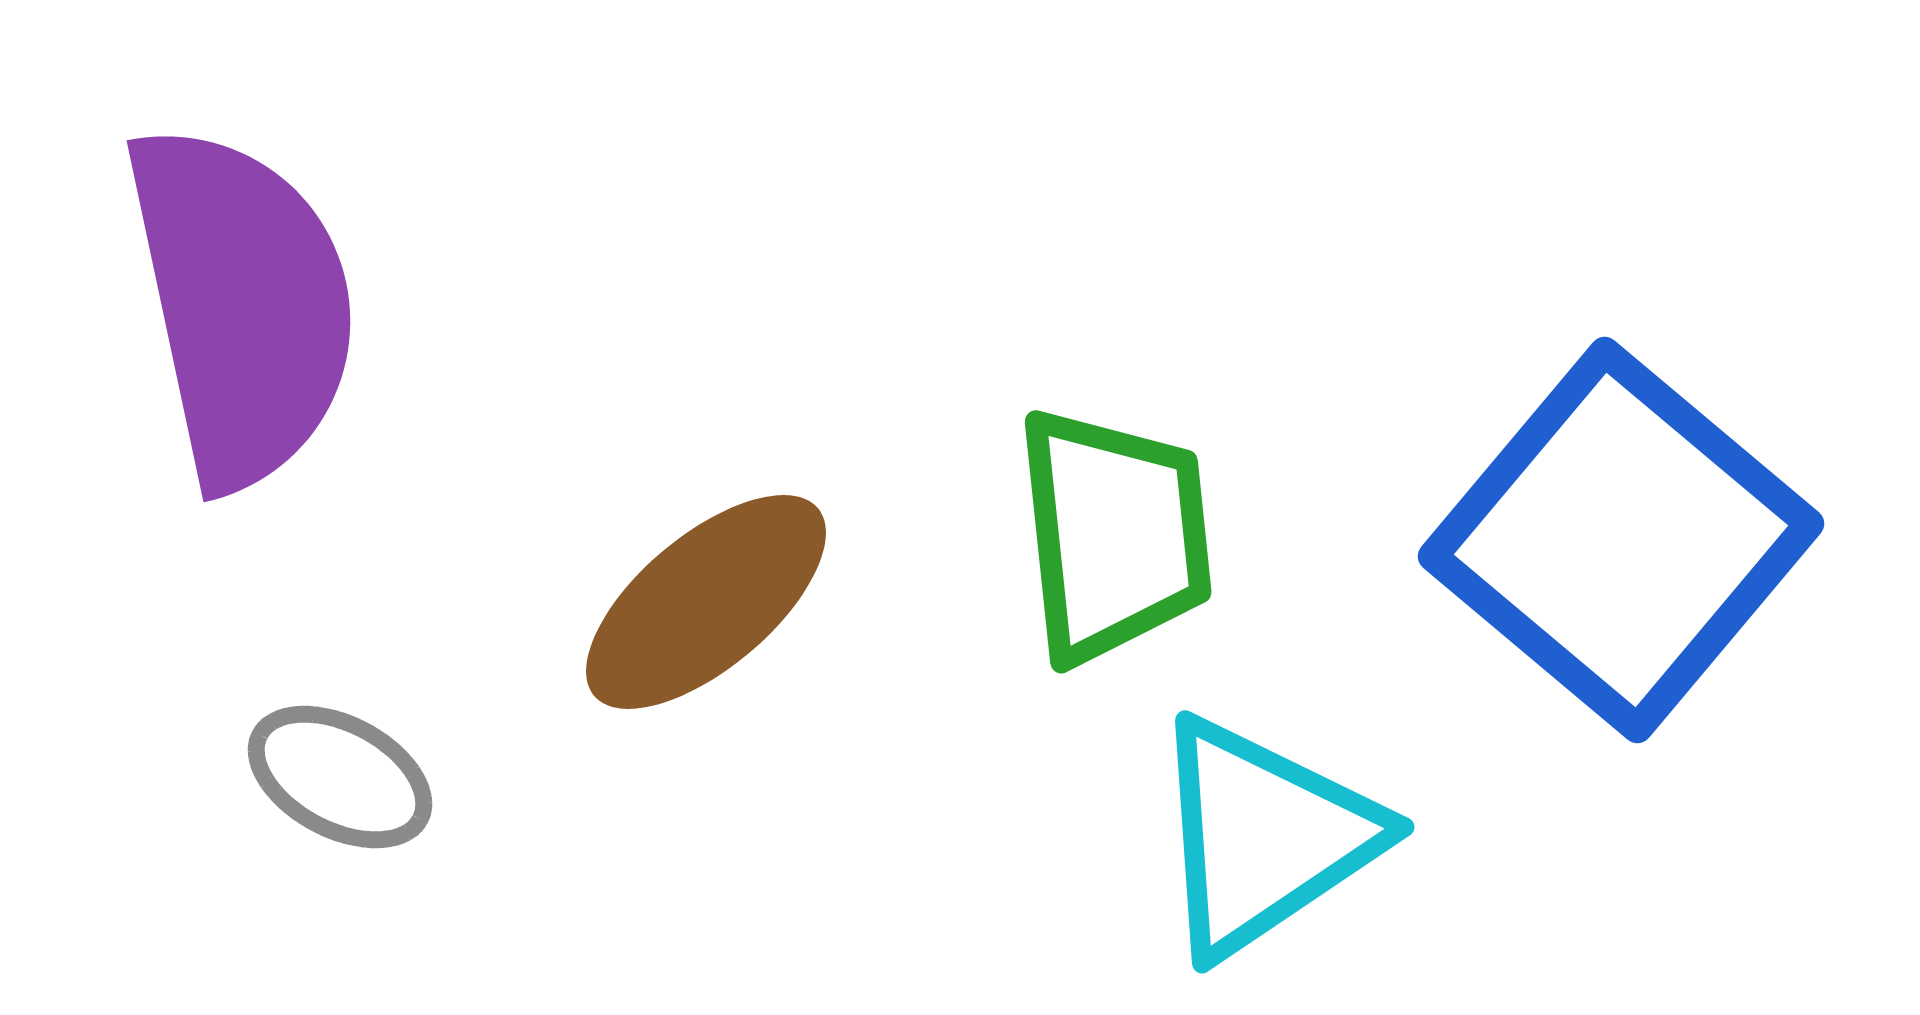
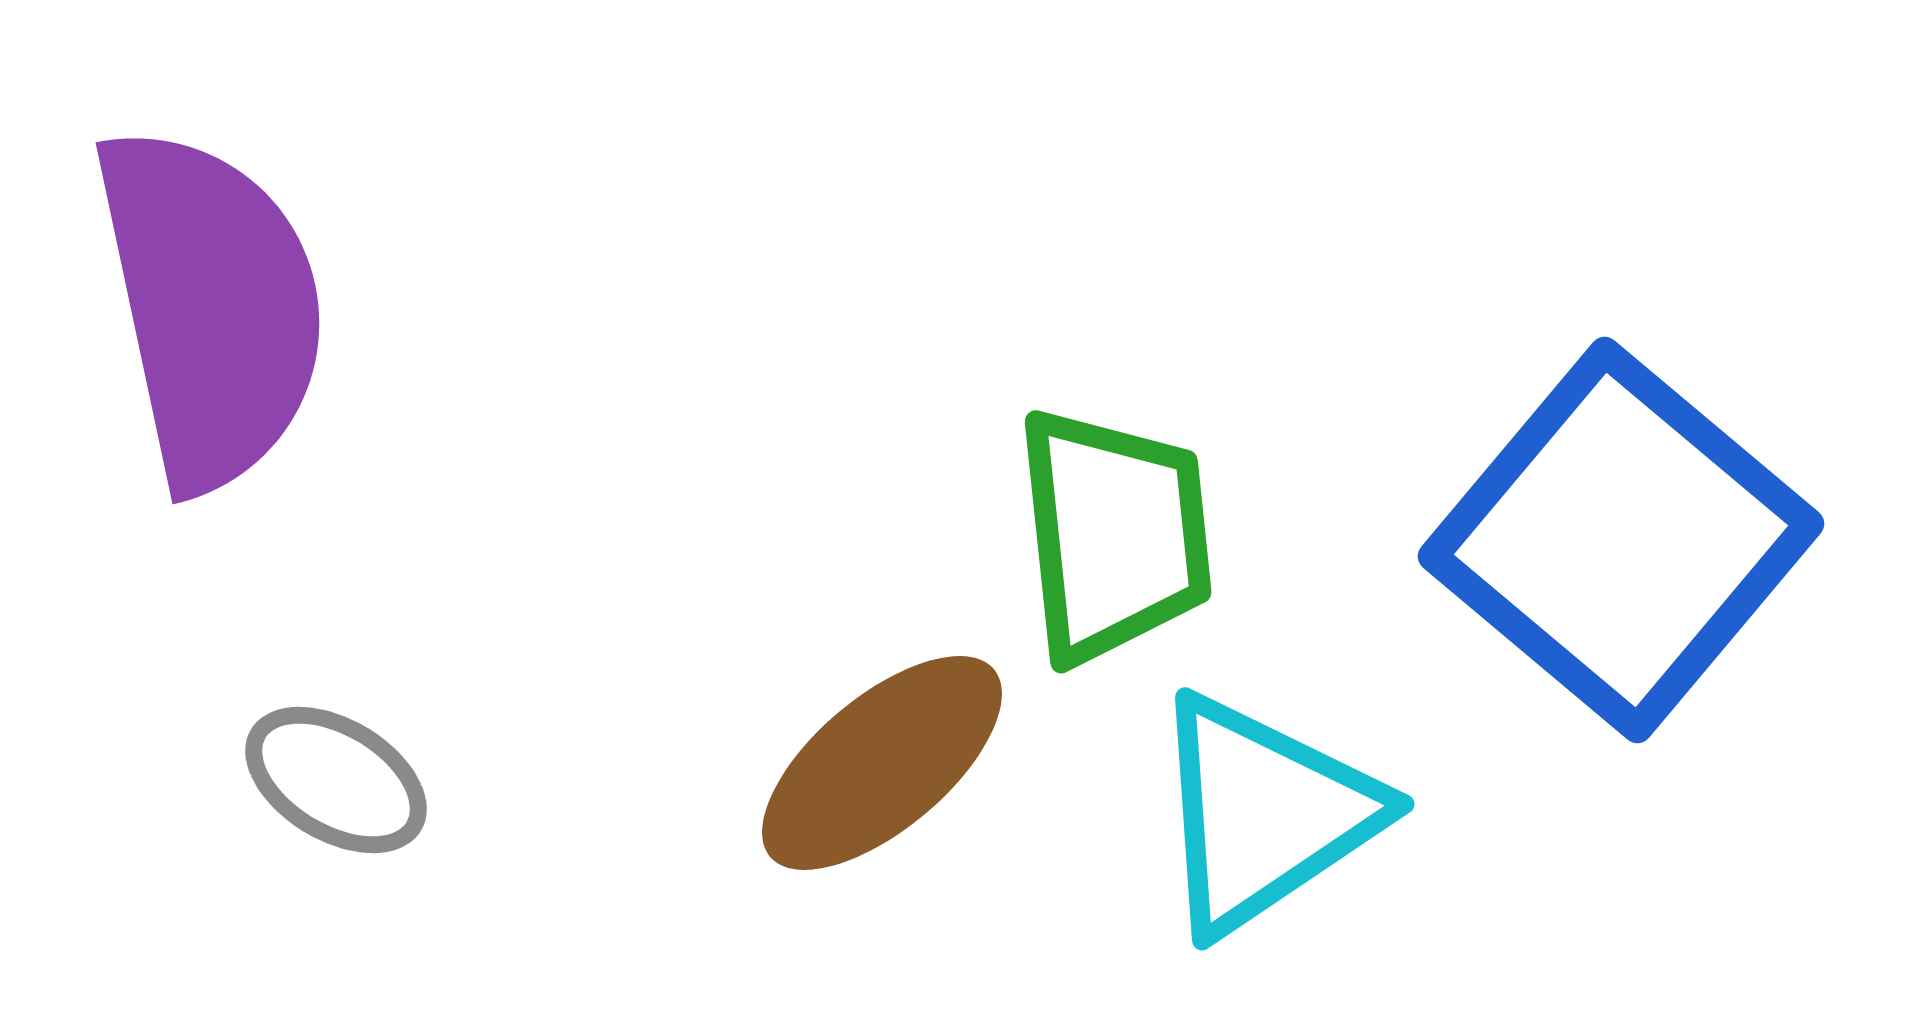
purple semicircle: moved 31 px left, 2 px down
brown ellipse: moved 176 px right, 161 px down
gray ellipse: moved 4 px left, 3 px down; rotated 3 degrees clockwise
cyan triangle: moved 23 px up
